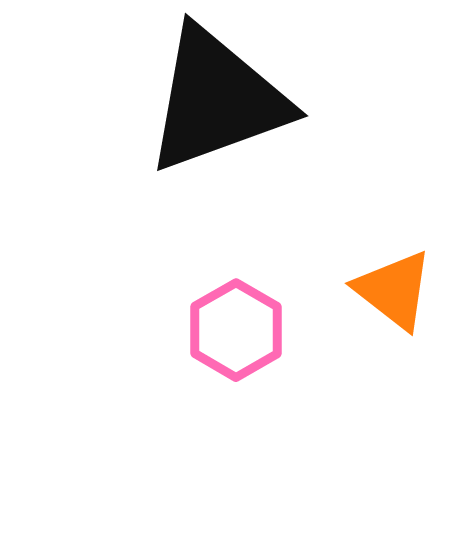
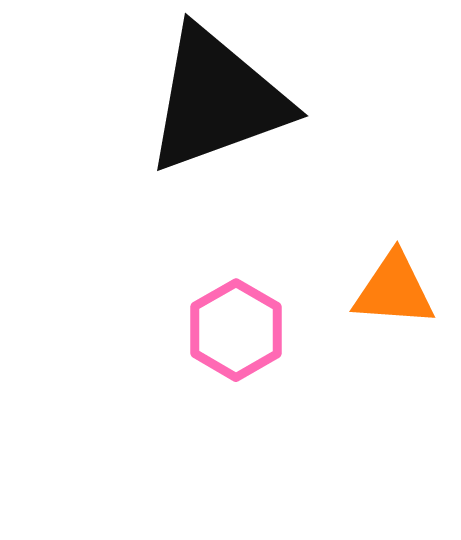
orange triangle: rotated 34 degrees counterclockwise
